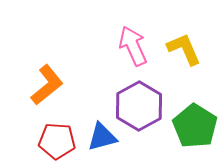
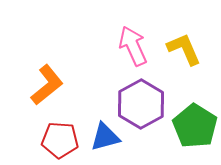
purple hexagon: moved 2 px right, 2 px up
blue triangle: moved 3 px right
red pentagon: moved 3 px right, 1 px up
